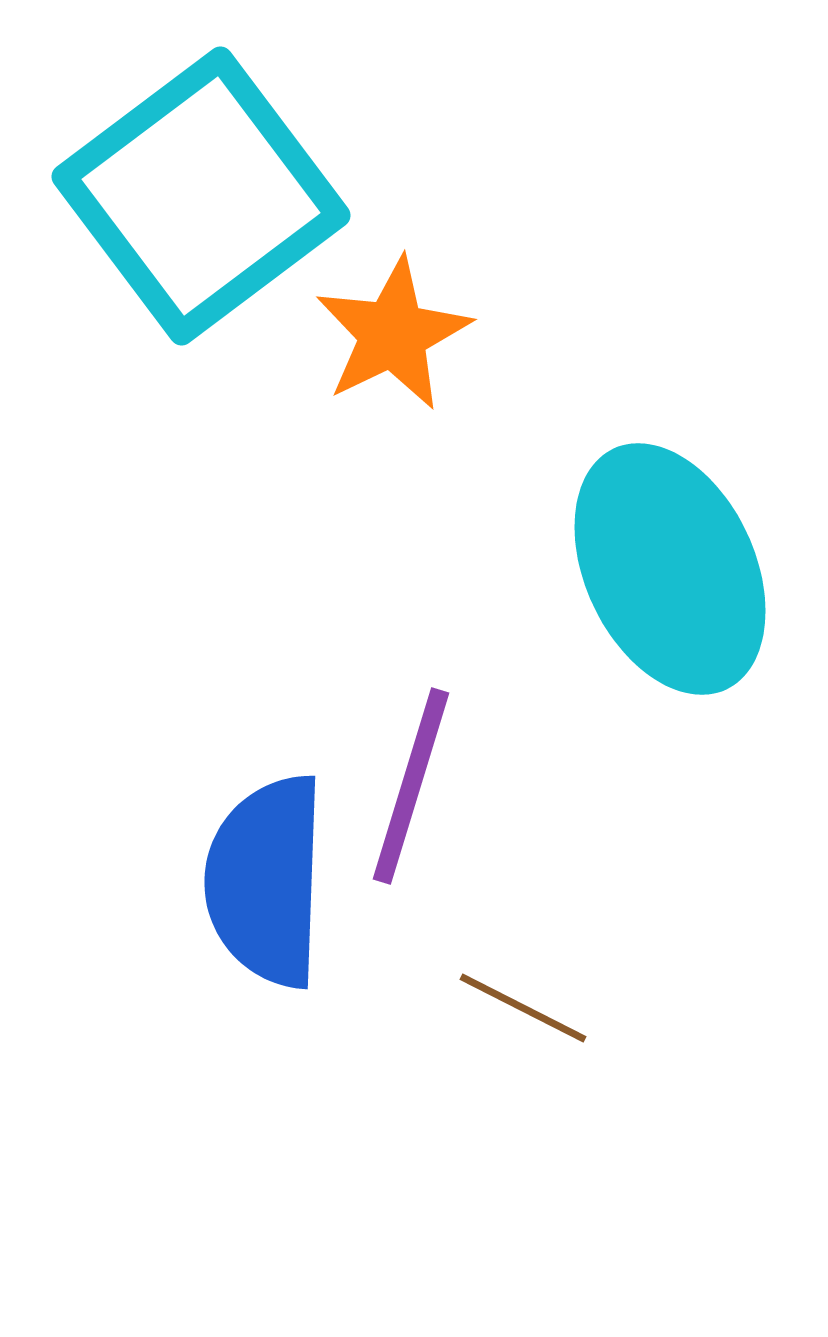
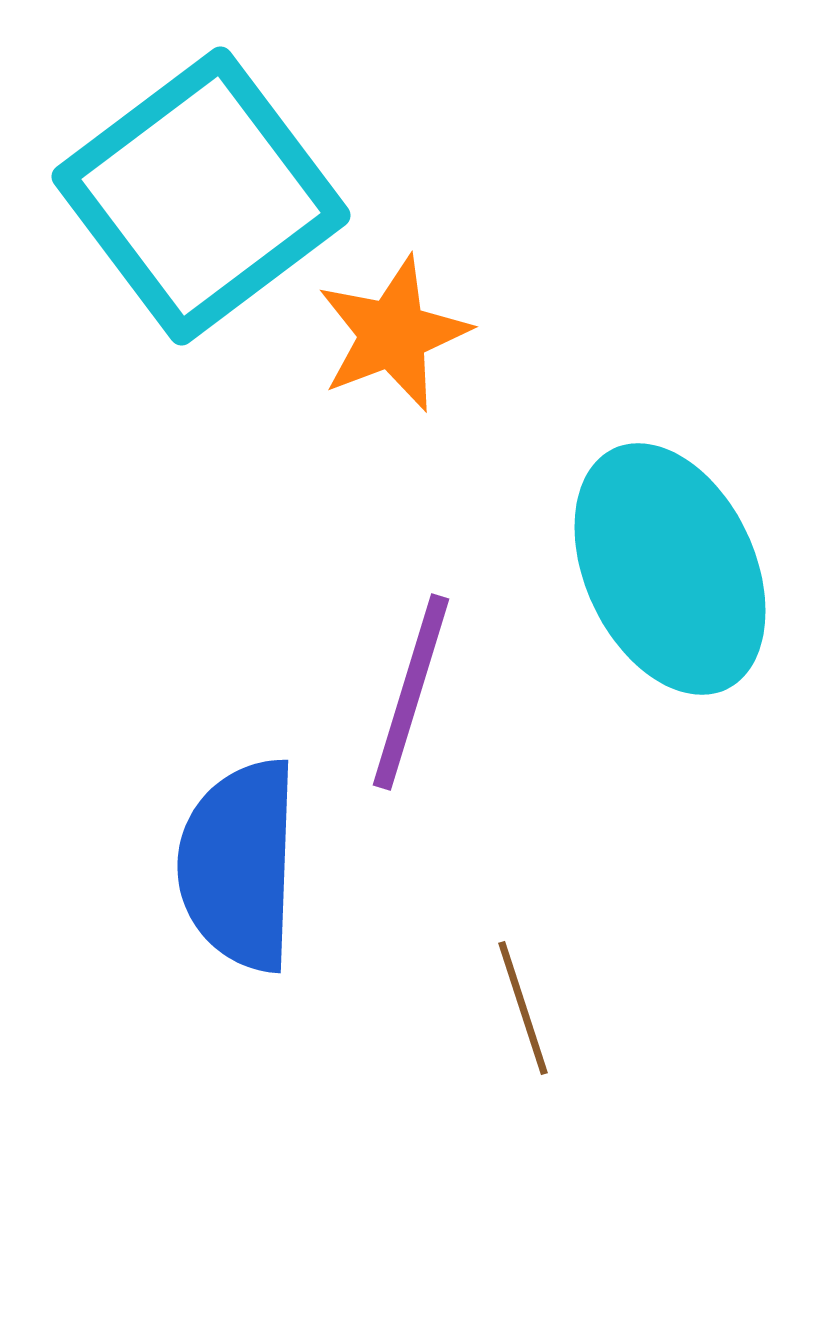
orange star: rotated 5 degrees clockwise
purple line: moved 94 px up
blue semicircle: moved 27 px left, 16 px up
brown line: rotated 45 degrees clockwise
